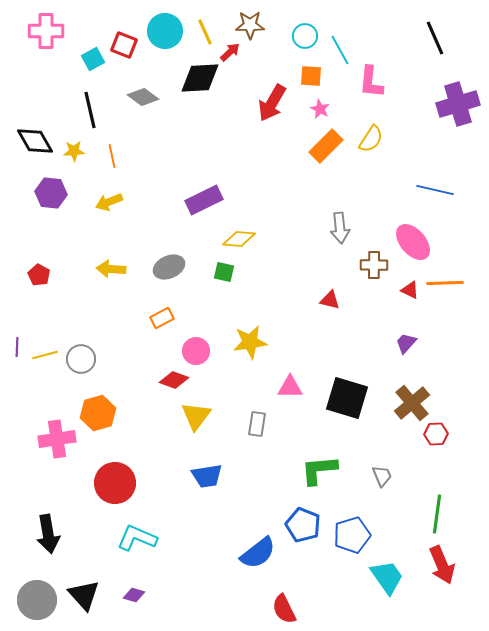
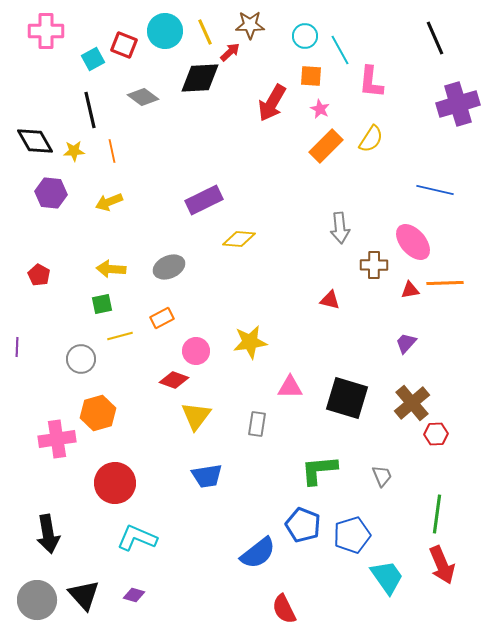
orange line at (112, 156): moved 5 px up
green square at (224, 272): moved 122 px left, 32 px down; rotated 25 degrees counterclockwise
red triangle at (410, 290): rotated 36 degrees counterclockwise
yellow line at (45, 355): moved 75 px right, 19 px up
